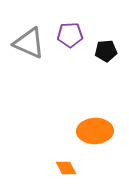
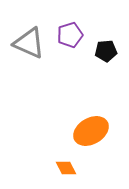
purple pentagon: rotated 15 degrees counterclockwise
orange ellipse: moved 4 px left; rotated 28 degrees counterclockwise
